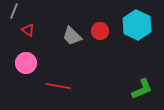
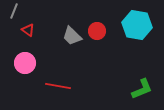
cyan hexagon: rotated 16 degrees counterclockwise
red circle: moved 3 px left
pink circle: moved 1 px left
